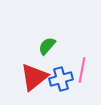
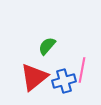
blue cross: moved 3 px right, 2 px down
